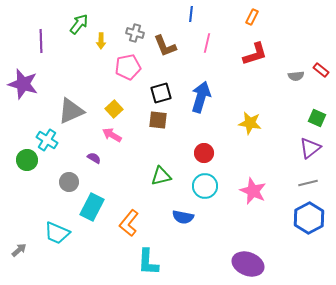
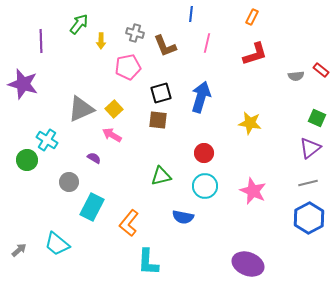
gray triangle: moved 10 px right, 2 px up
cyan trapezoid: moved 11 px down; rotated 16 degrees clockwise
